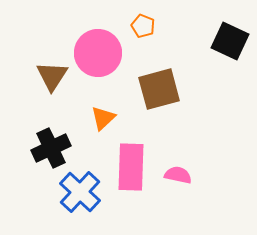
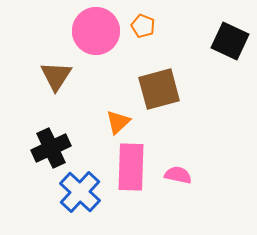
pink circle: moved 2 px left, 22 px up
brown triangle: moved 4 px right
orange triangle: moved 15 px right, 4 px down
